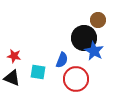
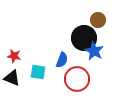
red circle: moved 1 px right
